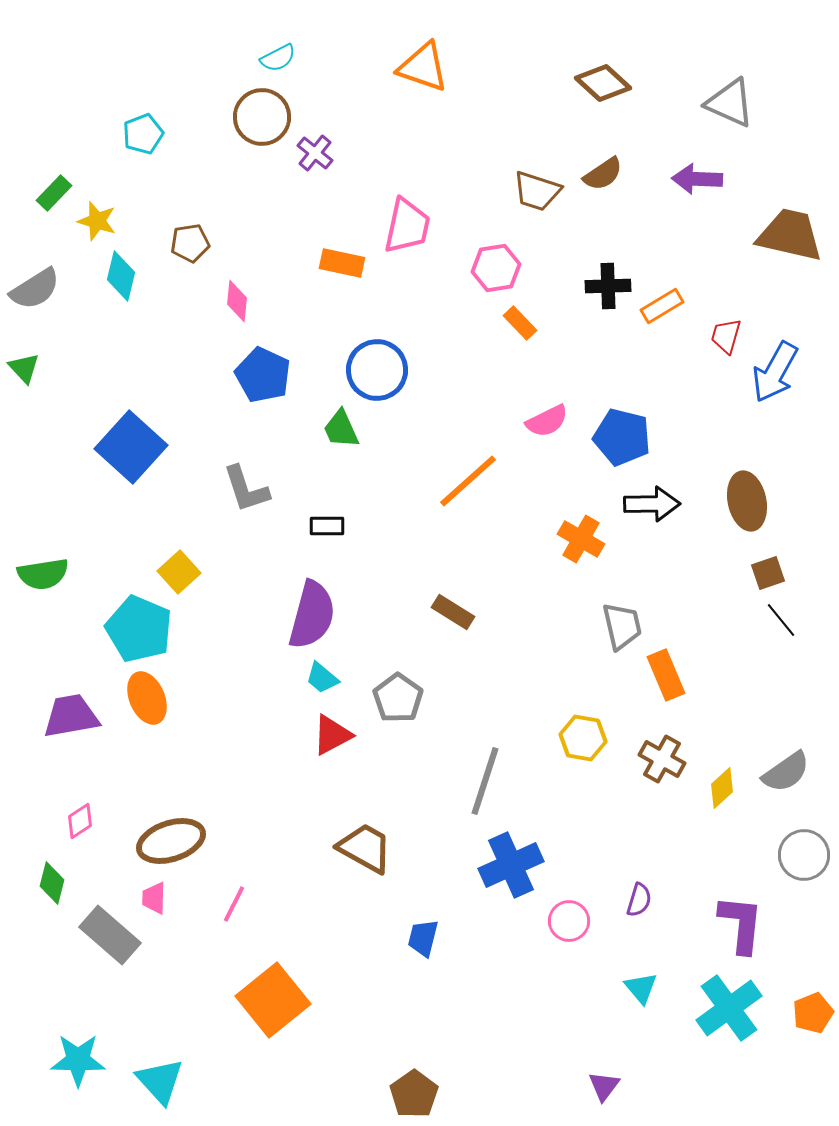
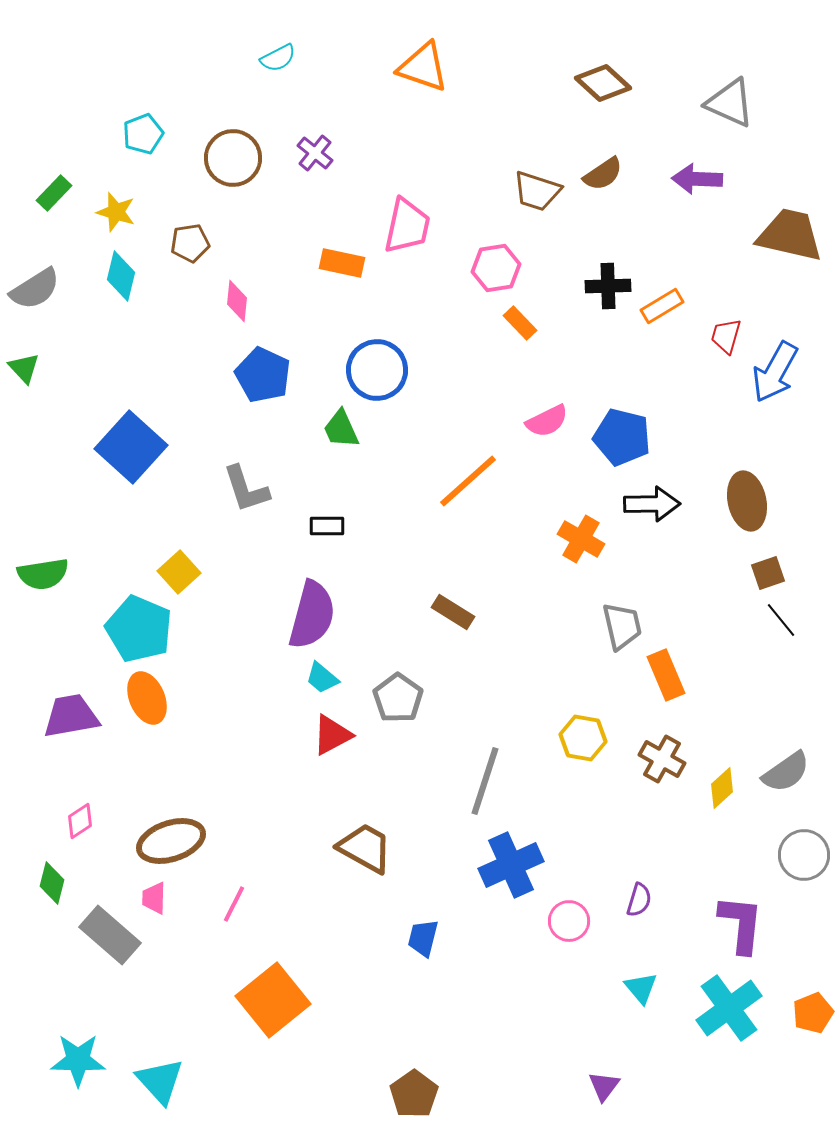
brown circle at (262, 117): moved 29 px left, 41 px down
yellow star at (97, 221): moved 19 px right, 9 px up
